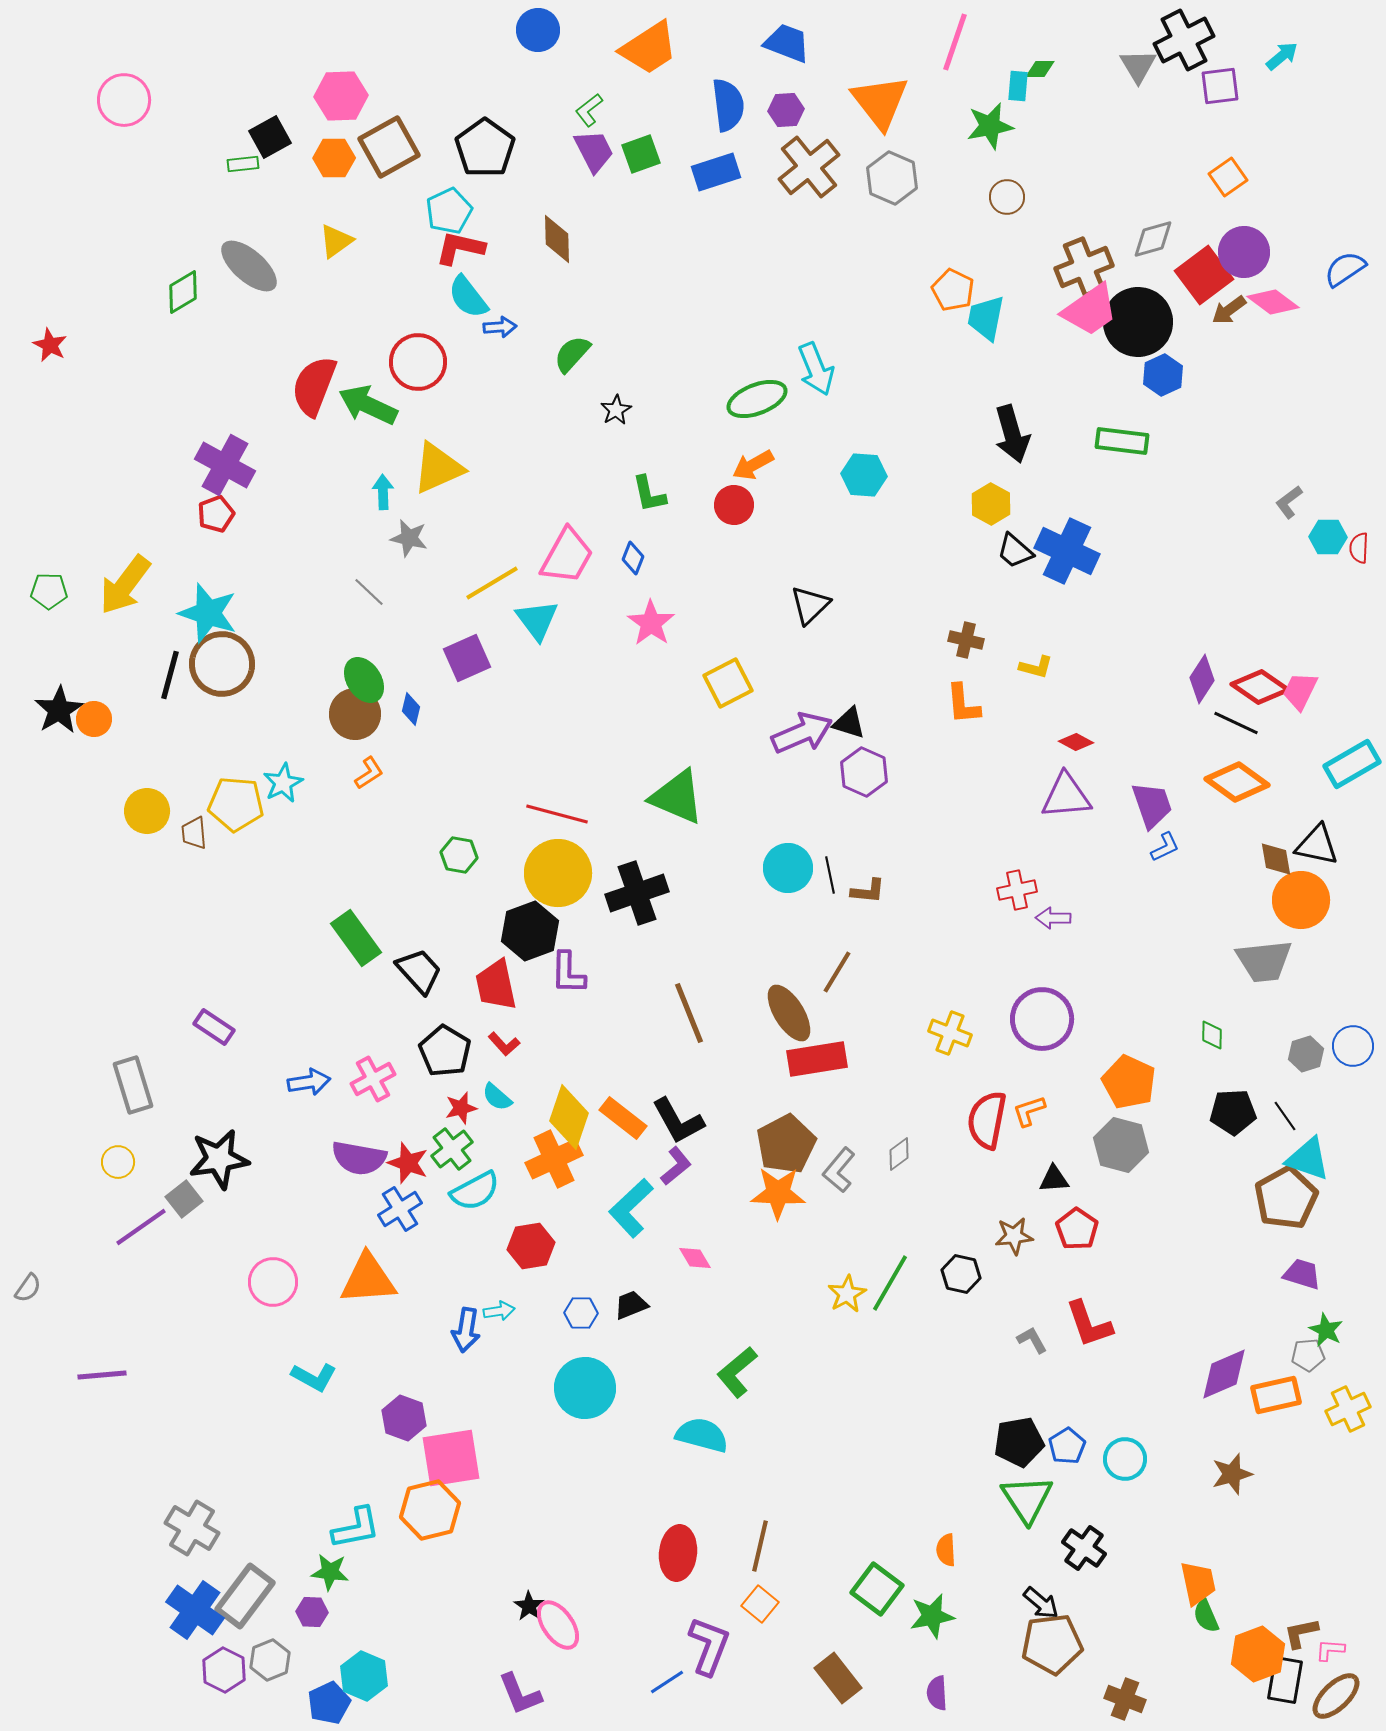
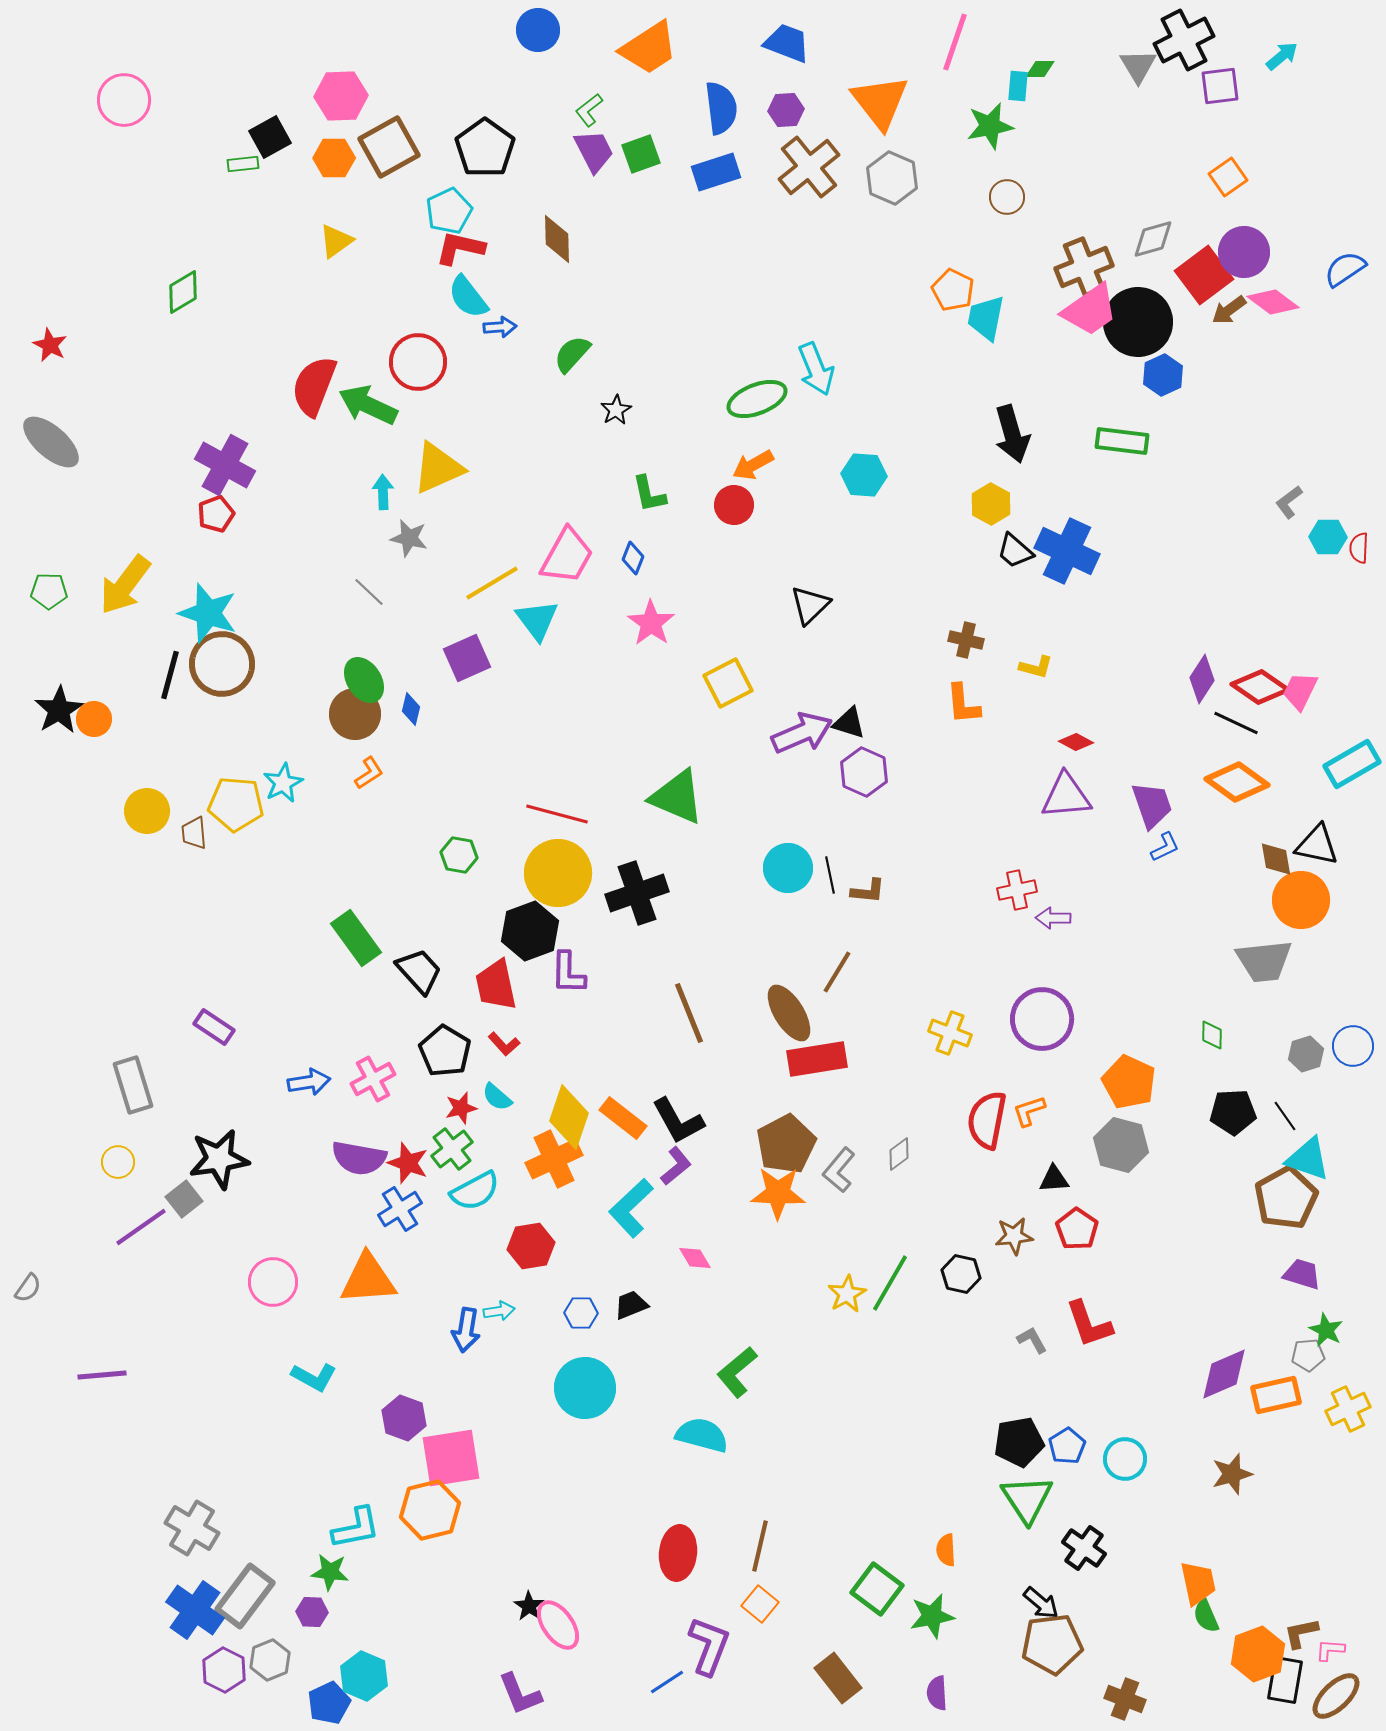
blue semicircle at (728, 105): moved 7 px left, 3 px down
gray ellipse at (249, 266): moved 198 px left, 176 px down
